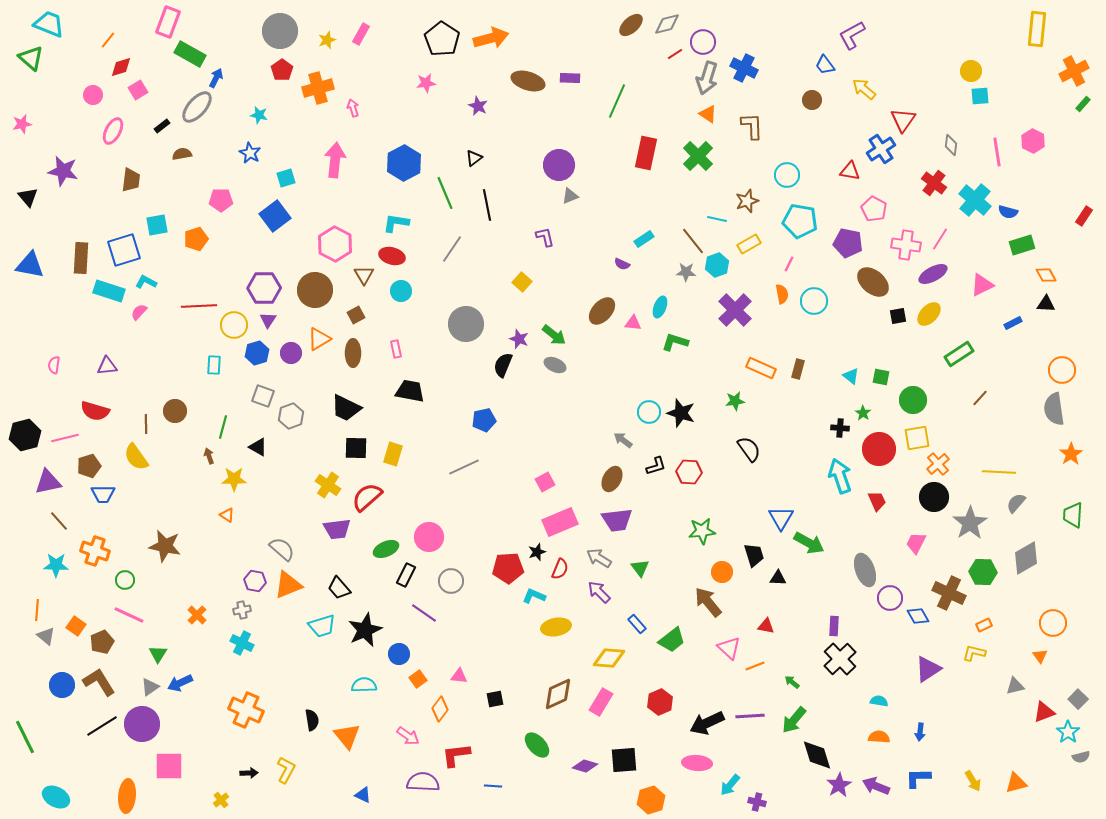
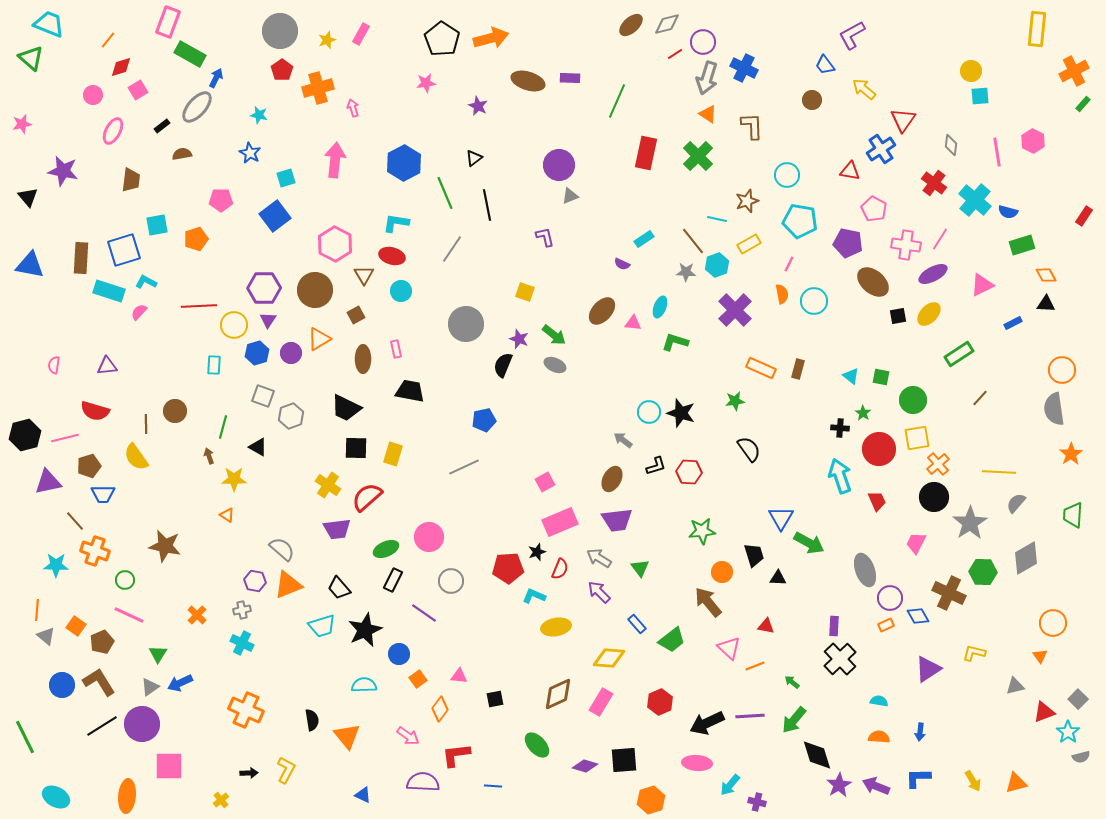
yellow square at (522, 282): moved 3 px right, 10 px down; rotated 24 degrees counterclockwise
brown ellipse at (353, 353): moved 10 px right, 6 px down
brown line at (59, 521): moved 16 px right
black rectangle at (406, 575): moved 13 px left, 5 px down
orange rectangle at (984, 625): moved 98 px left
